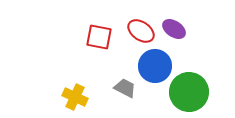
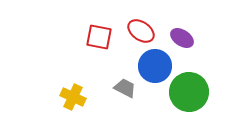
purple ellipse: moved 8 px right, 9 px down
yellow cross: moved 2 px left
